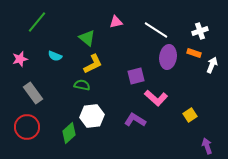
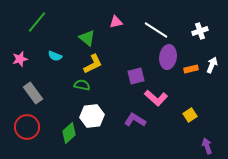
orange rectangle: moved 3 px left, 16 px down; rotated 32 degrees counterclockwise
